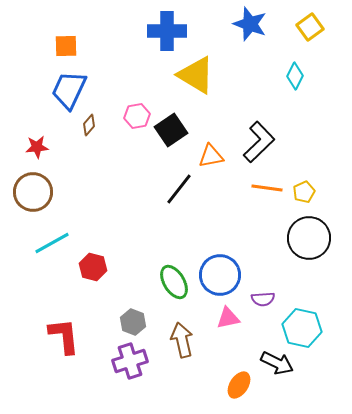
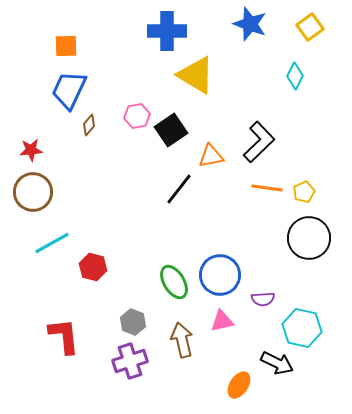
red star: moved 6 px left, 3 px down
pink triangle: moved 6 px left, 3 px down
